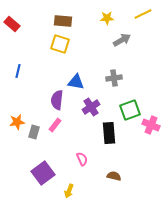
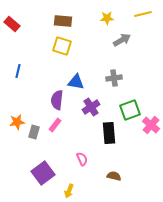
yellow line: rotated 12 degrees clockwise
yellow square: moved 2 px right, 2 px down
pink cross: rotated 18 degrees clockwise
